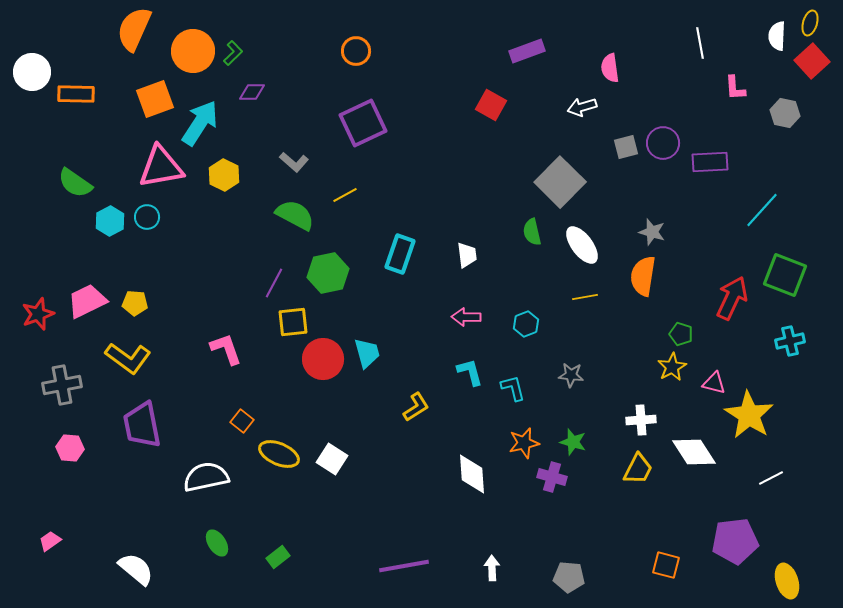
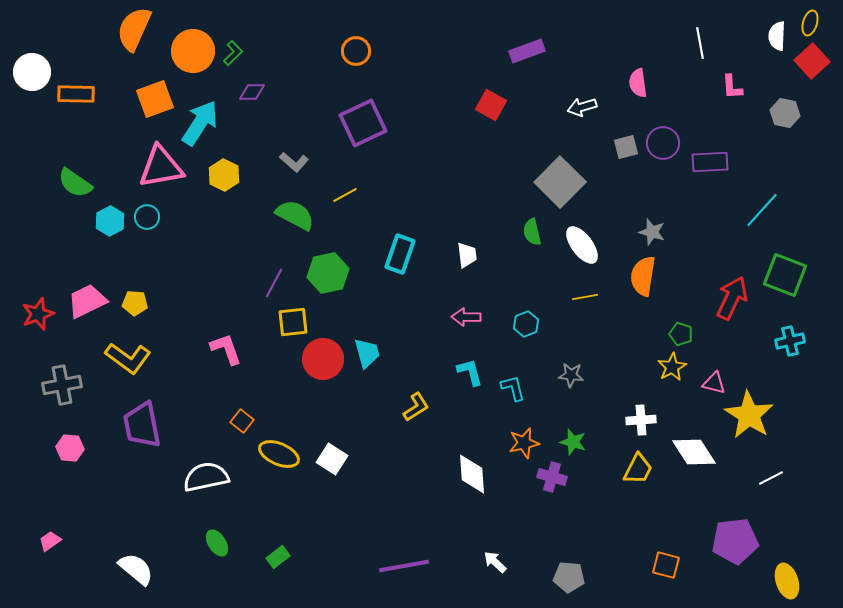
pink semicircle at (610, 68): moved 28 px right, 15 px down
pink L-shape at (735, 88): moved 3 px left, 1 px up
white arrow at (492, 568): moved 3 px right, 6 px up; rotated 45 degrees counterclockwise
